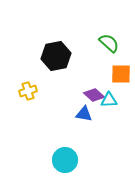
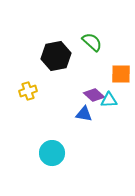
green semicircle: moved 17 px left, 1 px up
cyan circle: moved 13 px left, 7 px up
